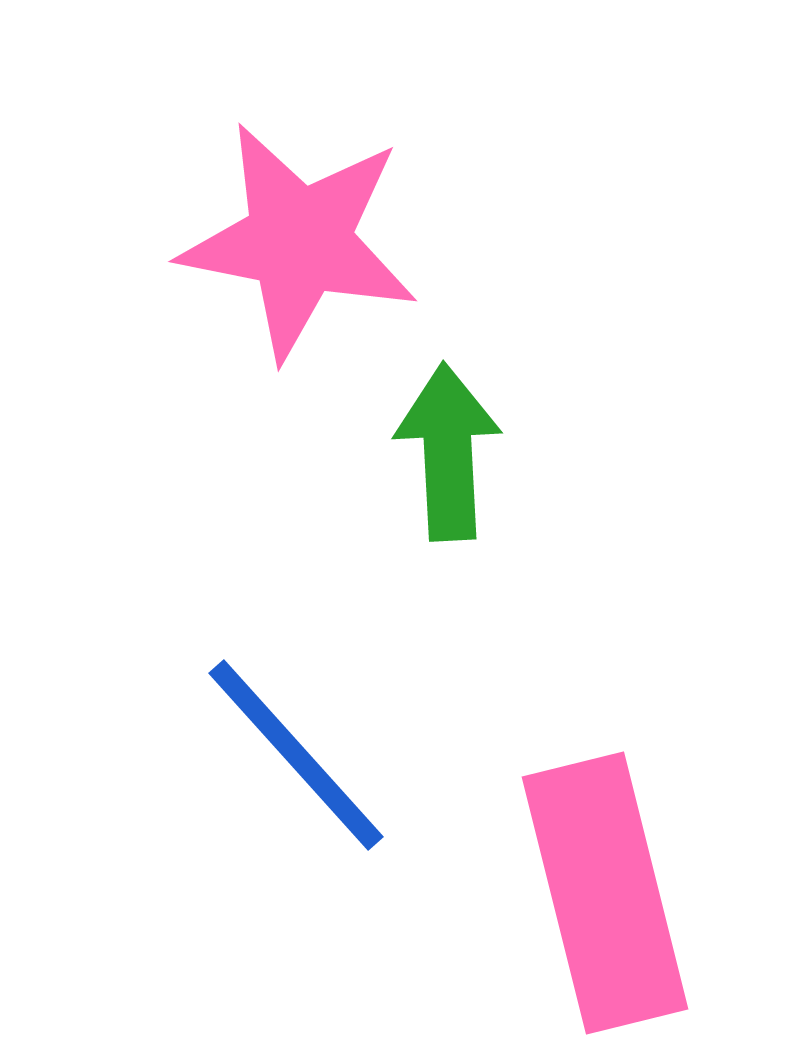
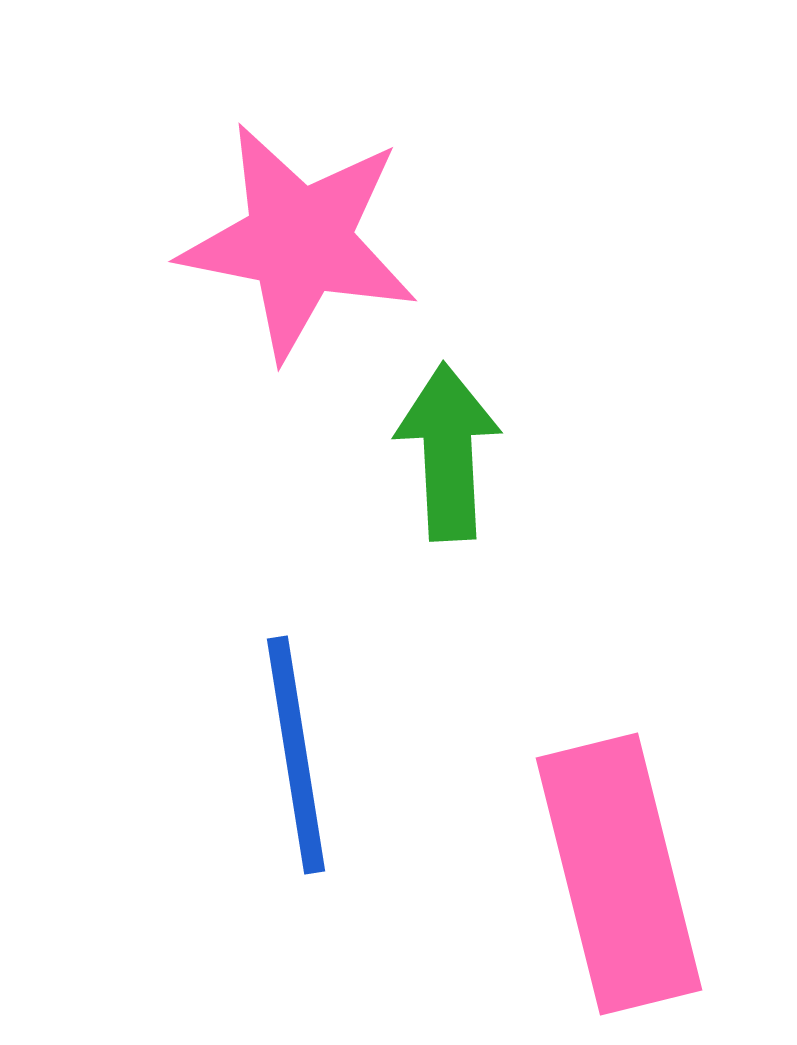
blue line: rotated 33 degrees clockwise
pink rectangle: moved 14 px right, 19 px up
